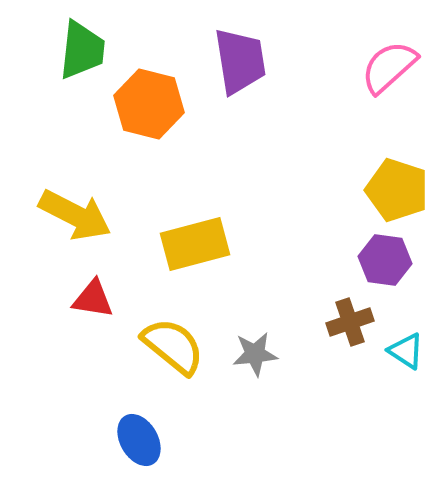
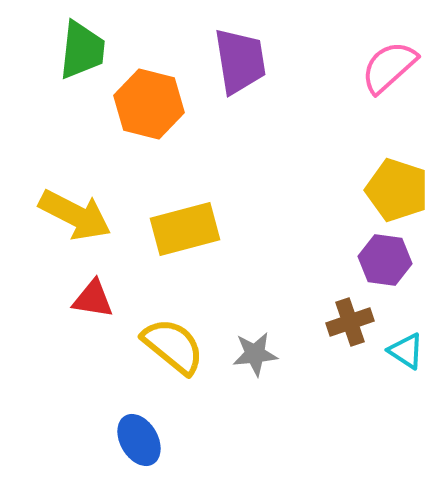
yellow rectangle: moved 10 px left, 15 px up
